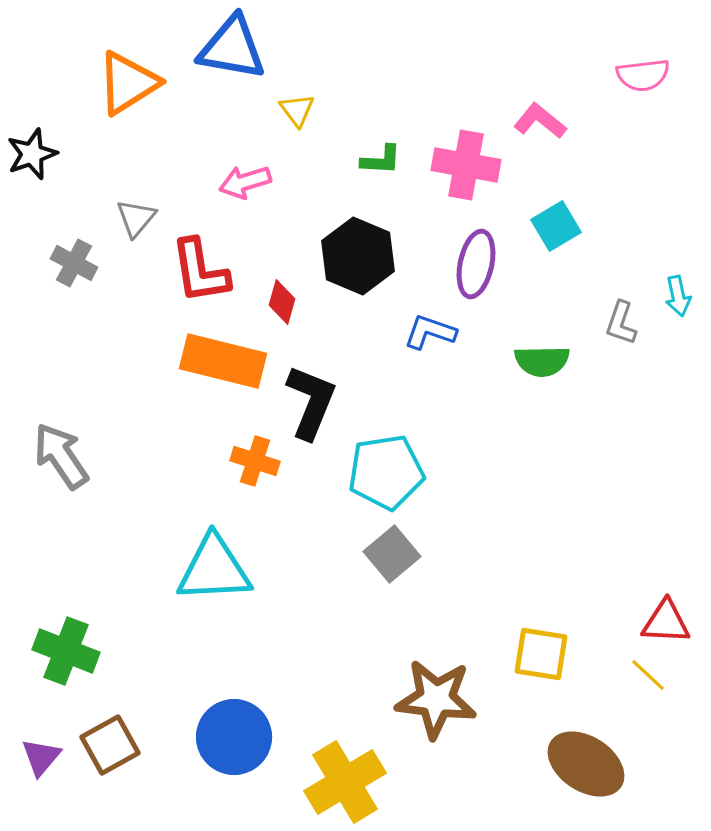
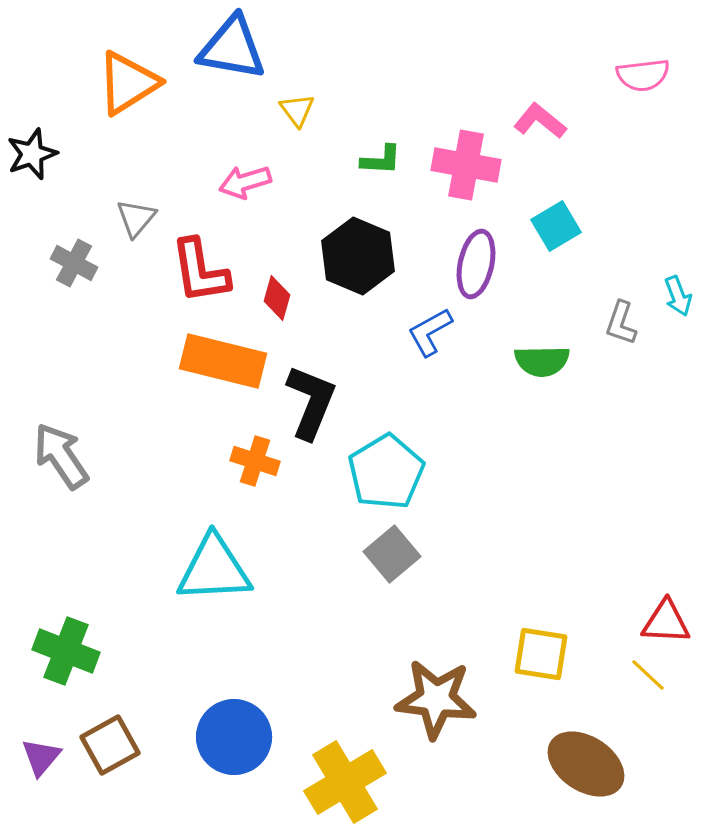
cyan arrow: rotated 9 degrees counterclockwise
red diamond: moved 5 px left, 4 px up
blue L-shape: rotated 48 degrees counterclockwise
cyan pentagon: rotated 22 degrees counterclockwise
